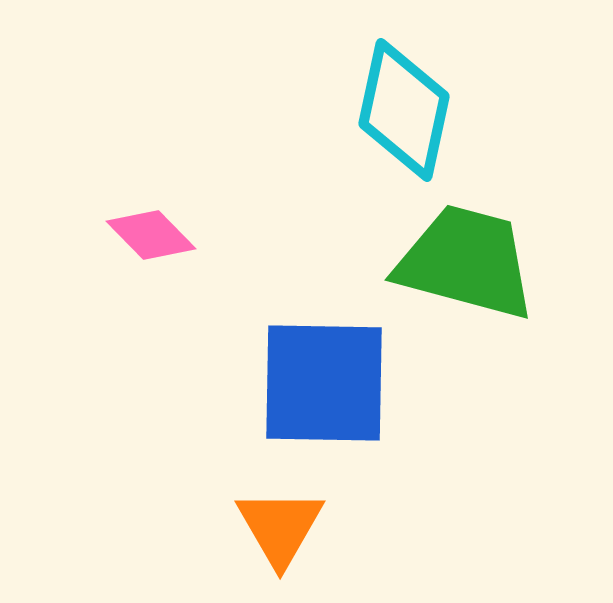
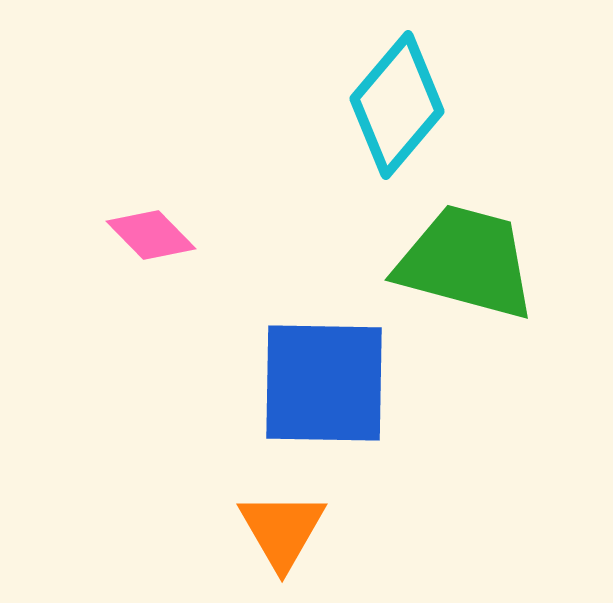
cyan diamond: moved 7 px left, 5 px up; rotated 28 degrees clockwise
orange triangle: moved 2 px right, 3 px down
